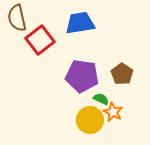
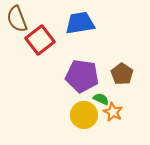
brown semicircle: moved 1 px down; rotated 8 degrees counterclockwise
yellow circle: moved 6 px left, 5 px up
